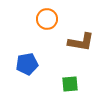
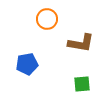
brown L-shape: moved 1 px down
green square: moved 12 px right
